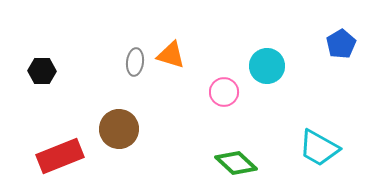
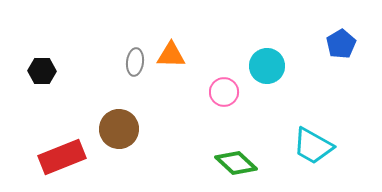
orange triangle: rotated 16 degrees counterclockwise
cyan trapezoid: moved 6 px left, 2 px up
red rectangle: moved 2 px right, 1 px down
